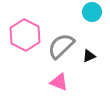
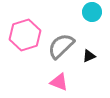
pink hexagon: rotated 16 degrees clockwise
